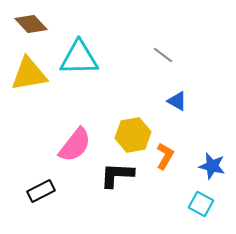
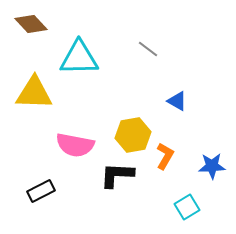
gray line: moved 15 px left, 6 px up
yellow triangle: moved 5 px right, 19 px down; rotated 12 degrees clockwise
pink semicircle: rotated 63 degrees clockwise
blue star: rotated 16 degrees counterclockwise
cyan square: moved 14 px left, 3 px down; rotated 30 degrees clockwise
